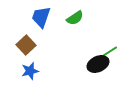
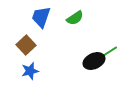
black ellipse: moved 4 px left, 3 px up
